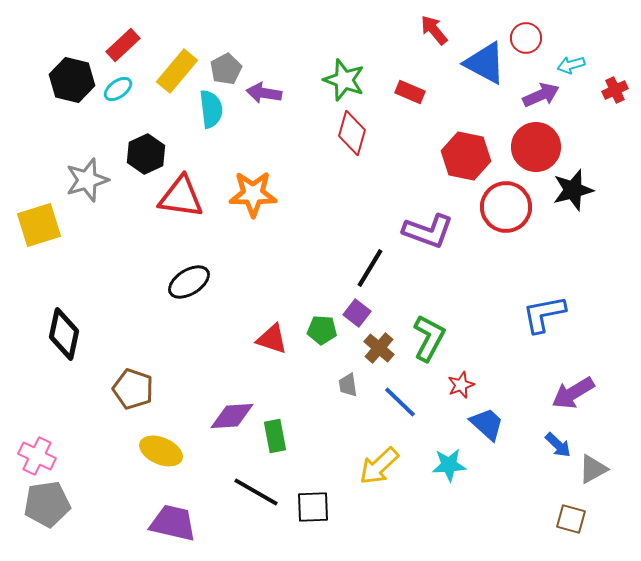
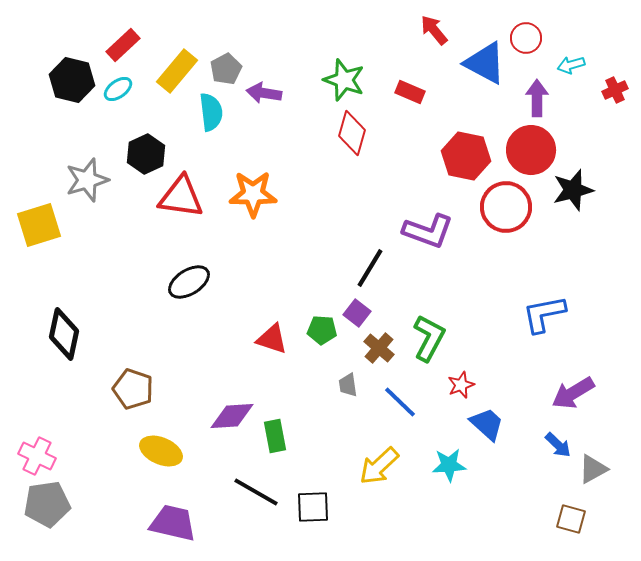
purple arrow at (541, 95): moved 4 px left, 3 px down; rotated 66 degrees counterclockwise
cyan semicircle at (211, 109): moved 3 px down
red circle at (536, 147): moved 5 px left, 3 px down
